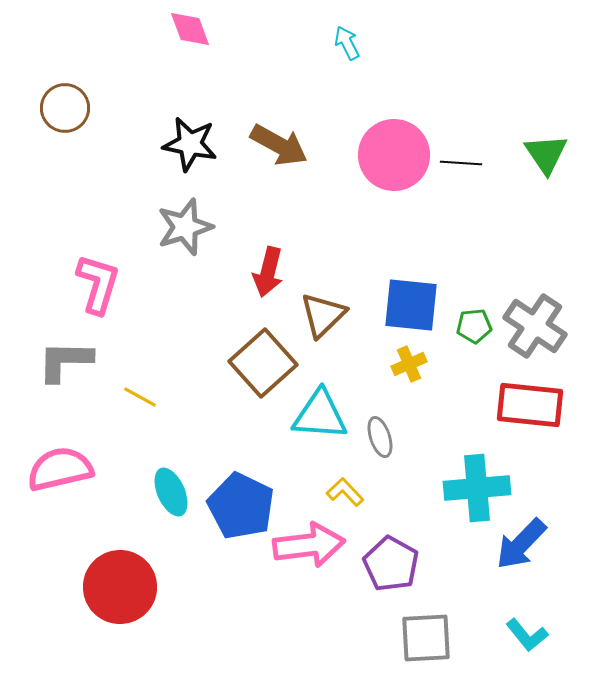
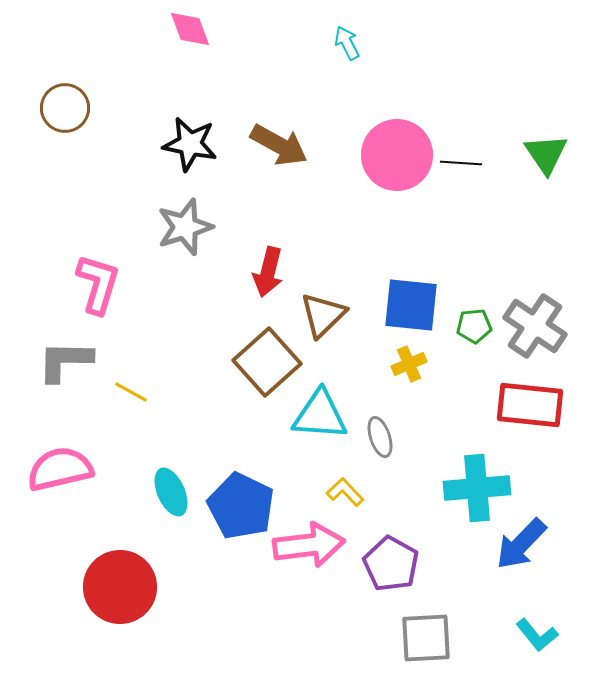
pink circle: moved 3 px right
brown square: moved 4 px right, 1 px up
yellow line: moved 9 px left, 5 px up
cyan L-shape: moved 10 px right
